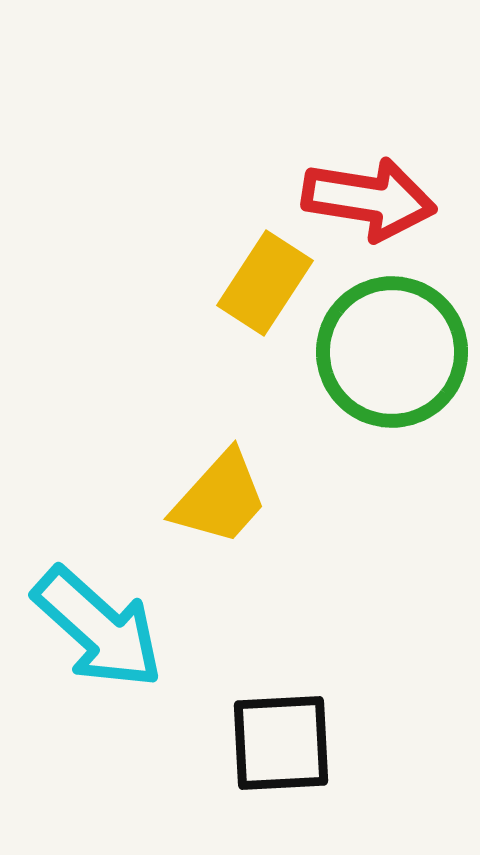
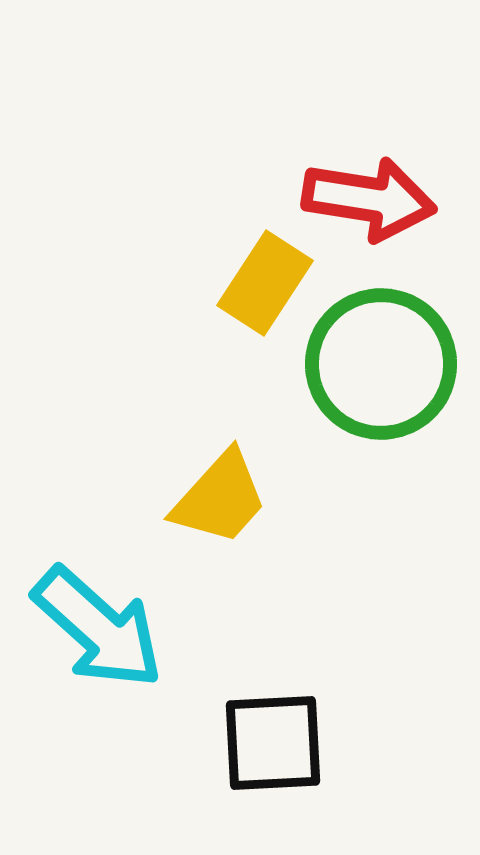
green circle: moved 11 px left, 12 px down
black square: moved 8 px left
